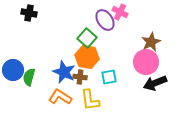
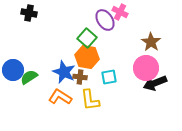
brown star: rotated 12 degrees counterclockwise
pink circle: moved 6 px down
green semicircle: rotated 42 degrees clockwise
